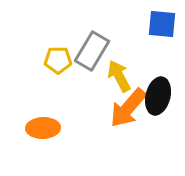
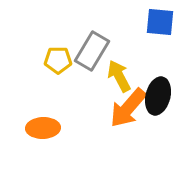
blue square: moved 2 px left, 2 px up
